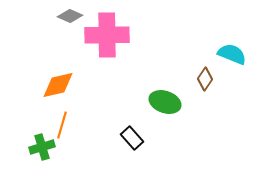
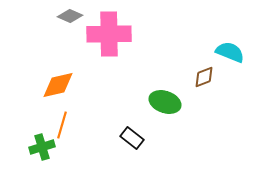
pink cross: moved 2 px right, 1 px up
cyan semicircle: moved 2 px left, 2 px up
brown diamond: moved 1 px left, 2 px up; rotated 35 degrees clockwise
black rectangle: rotated 10 degrees counterclockwise
